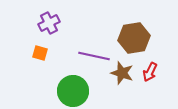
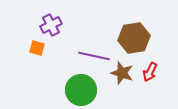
purple cross: moved 2 px right, 2 px down
orange square: moved 3 px left, 5 px up
green circle: moved 8 px right, 1 px up
